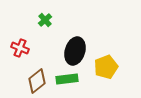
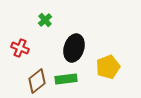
black ellipse: moved 1 px left, 3 px up
yellow pentagon: moved 2 px right
green rectangle: moved 1 px left
